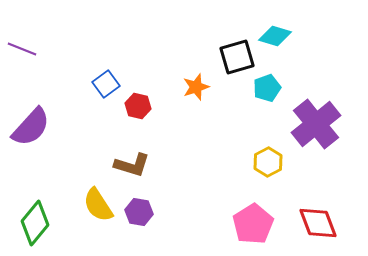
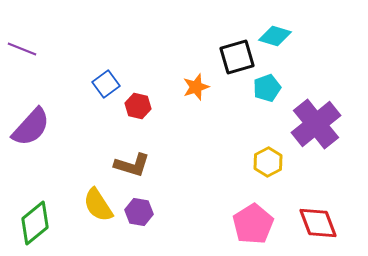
green diamond: rotated 12 degrees clockwise
